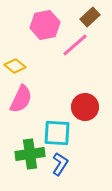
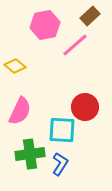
brown rectangle: moved 1 px up
pink semicircle: moved 1 px left, 12 px down
cyan square: moved 5 px right, 3 px up
